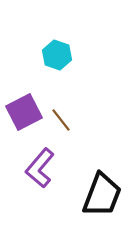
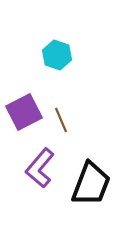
brown line: rotated 15 degrees clockwise
black trapezoid: moved 11 px left, 11 px up
